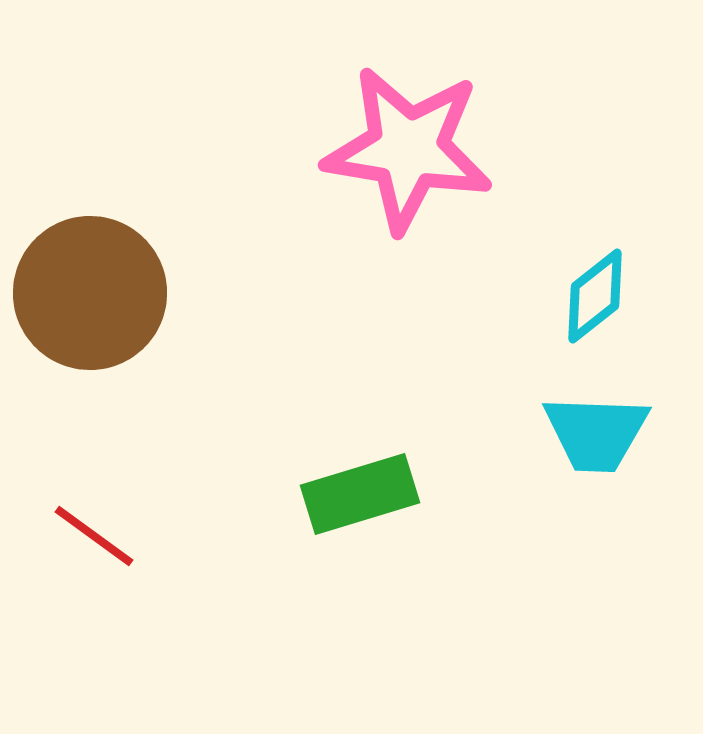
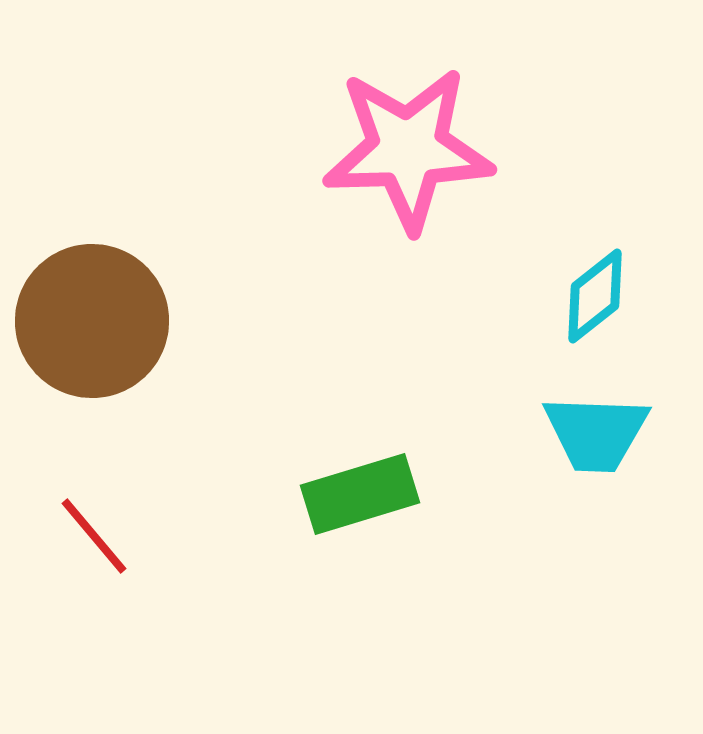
pink star: rotated 11 degrees counterclockwise
brown circle: moved 2 px right, 28 px down
red line: rotated 14 degrees clockwise
